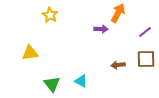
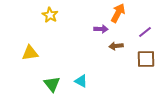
brown arrow: moved 2 px left, 19 px up
